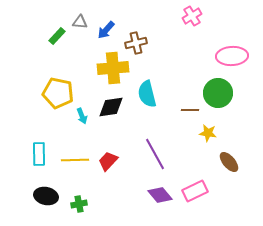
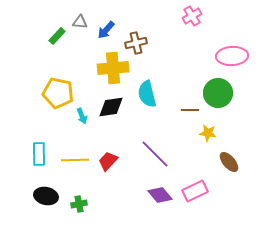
purple line: rotated 16 degrees counterclockwise
